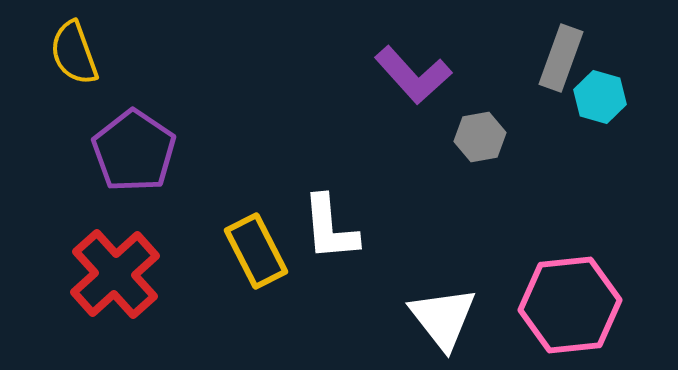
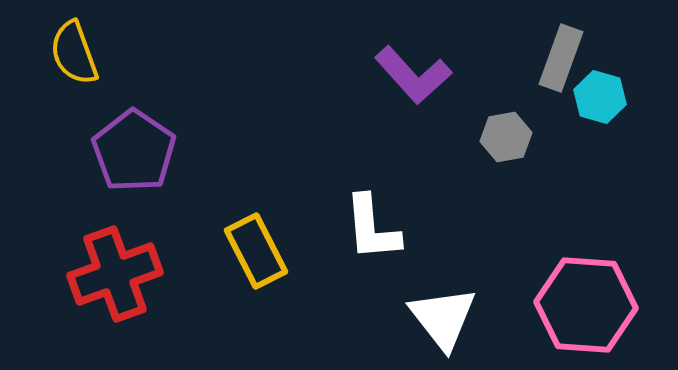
gray hexagon: moved 26 px right
white L-shape: moved 42 px right
red cross: rotated 22 degrees clockwise
pink hexagon: moved 16 px right; rotated 10 degrees clockwise
